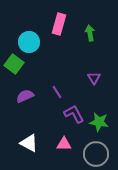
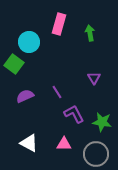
green star: moved 3 px right
